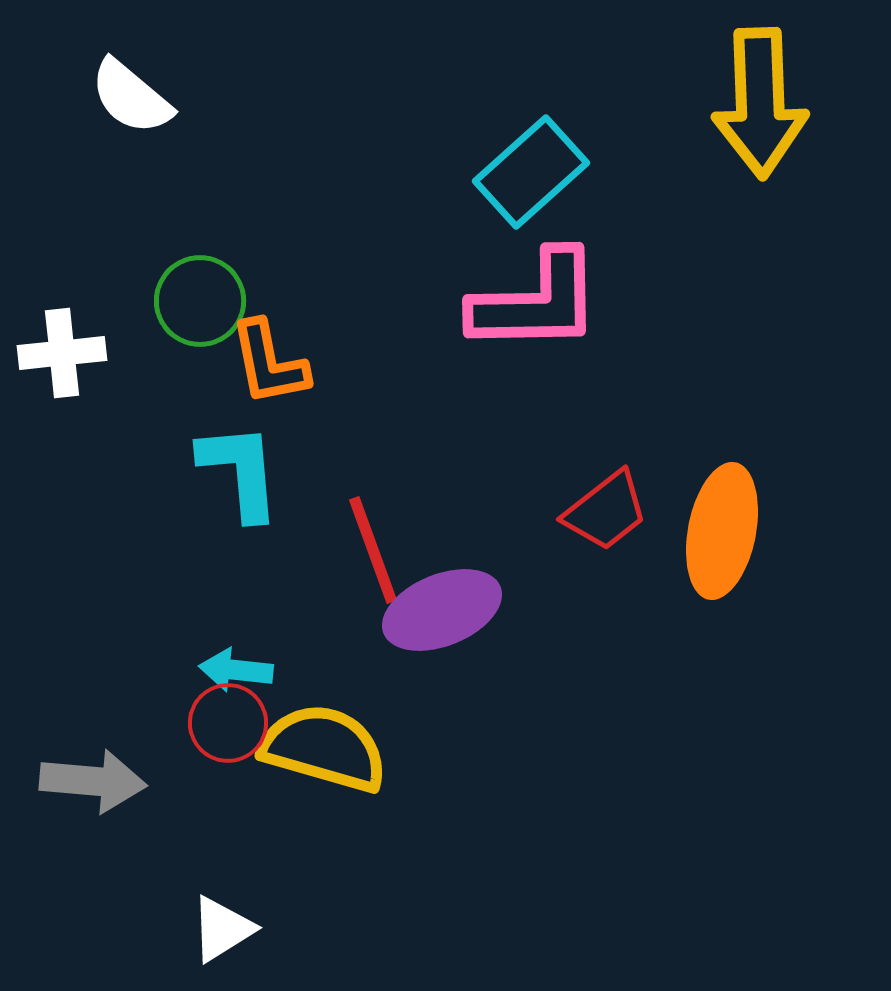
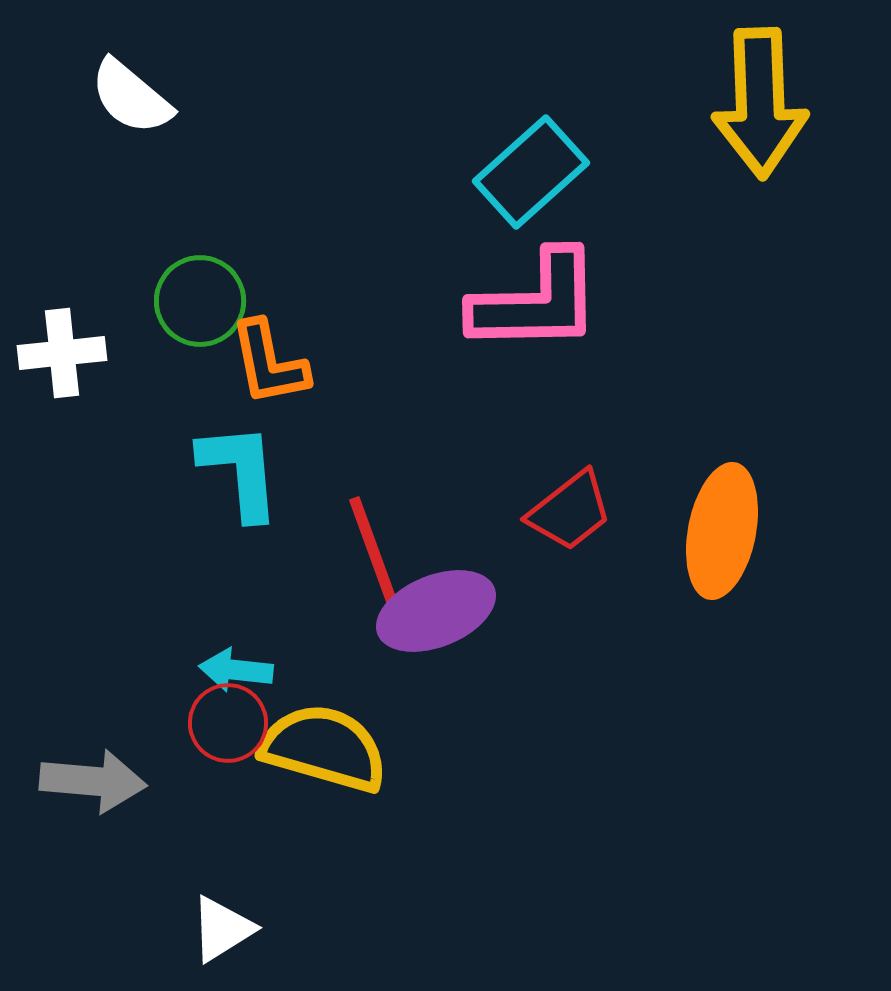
red trapezoid: moved 36 px left
purple ellipse: moved 6 px left, 1 px down
